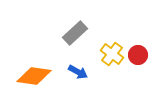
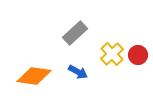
yellow cross: rotated 10 degrees clockwise
